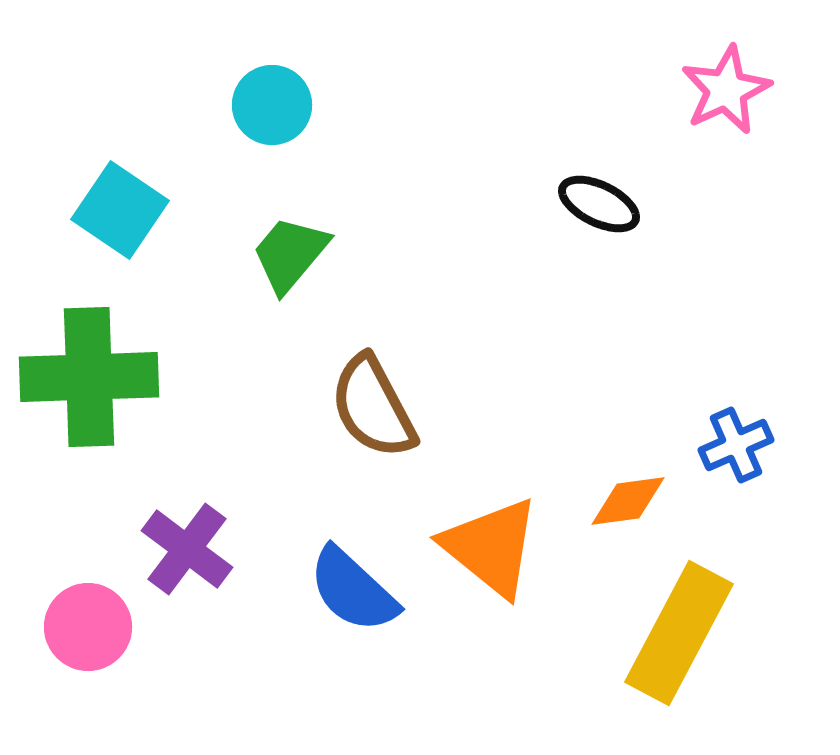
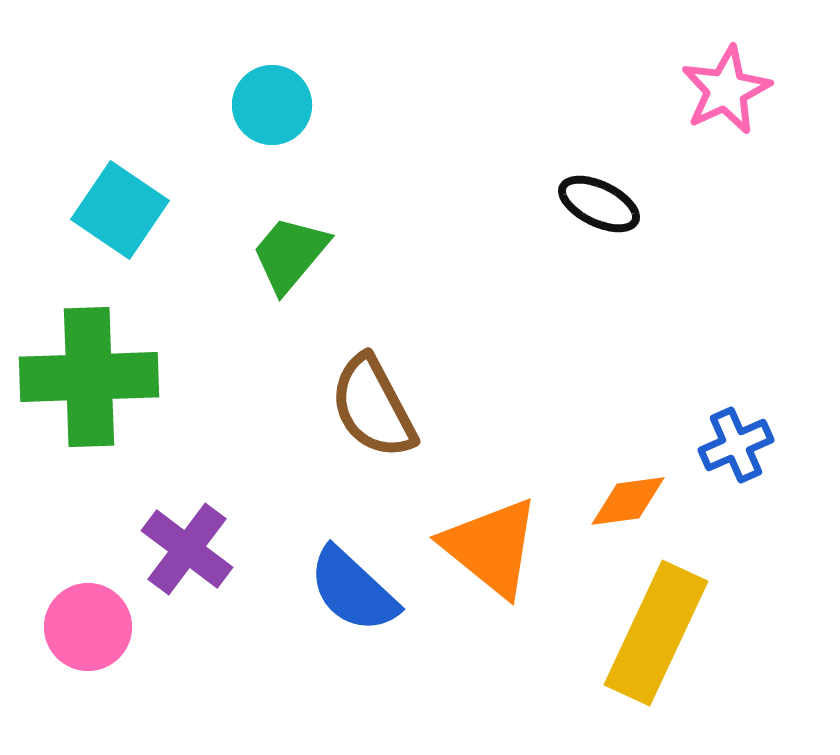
yellow rectangle: moved 23 px left; rotated 3 degrees counterclockwise
